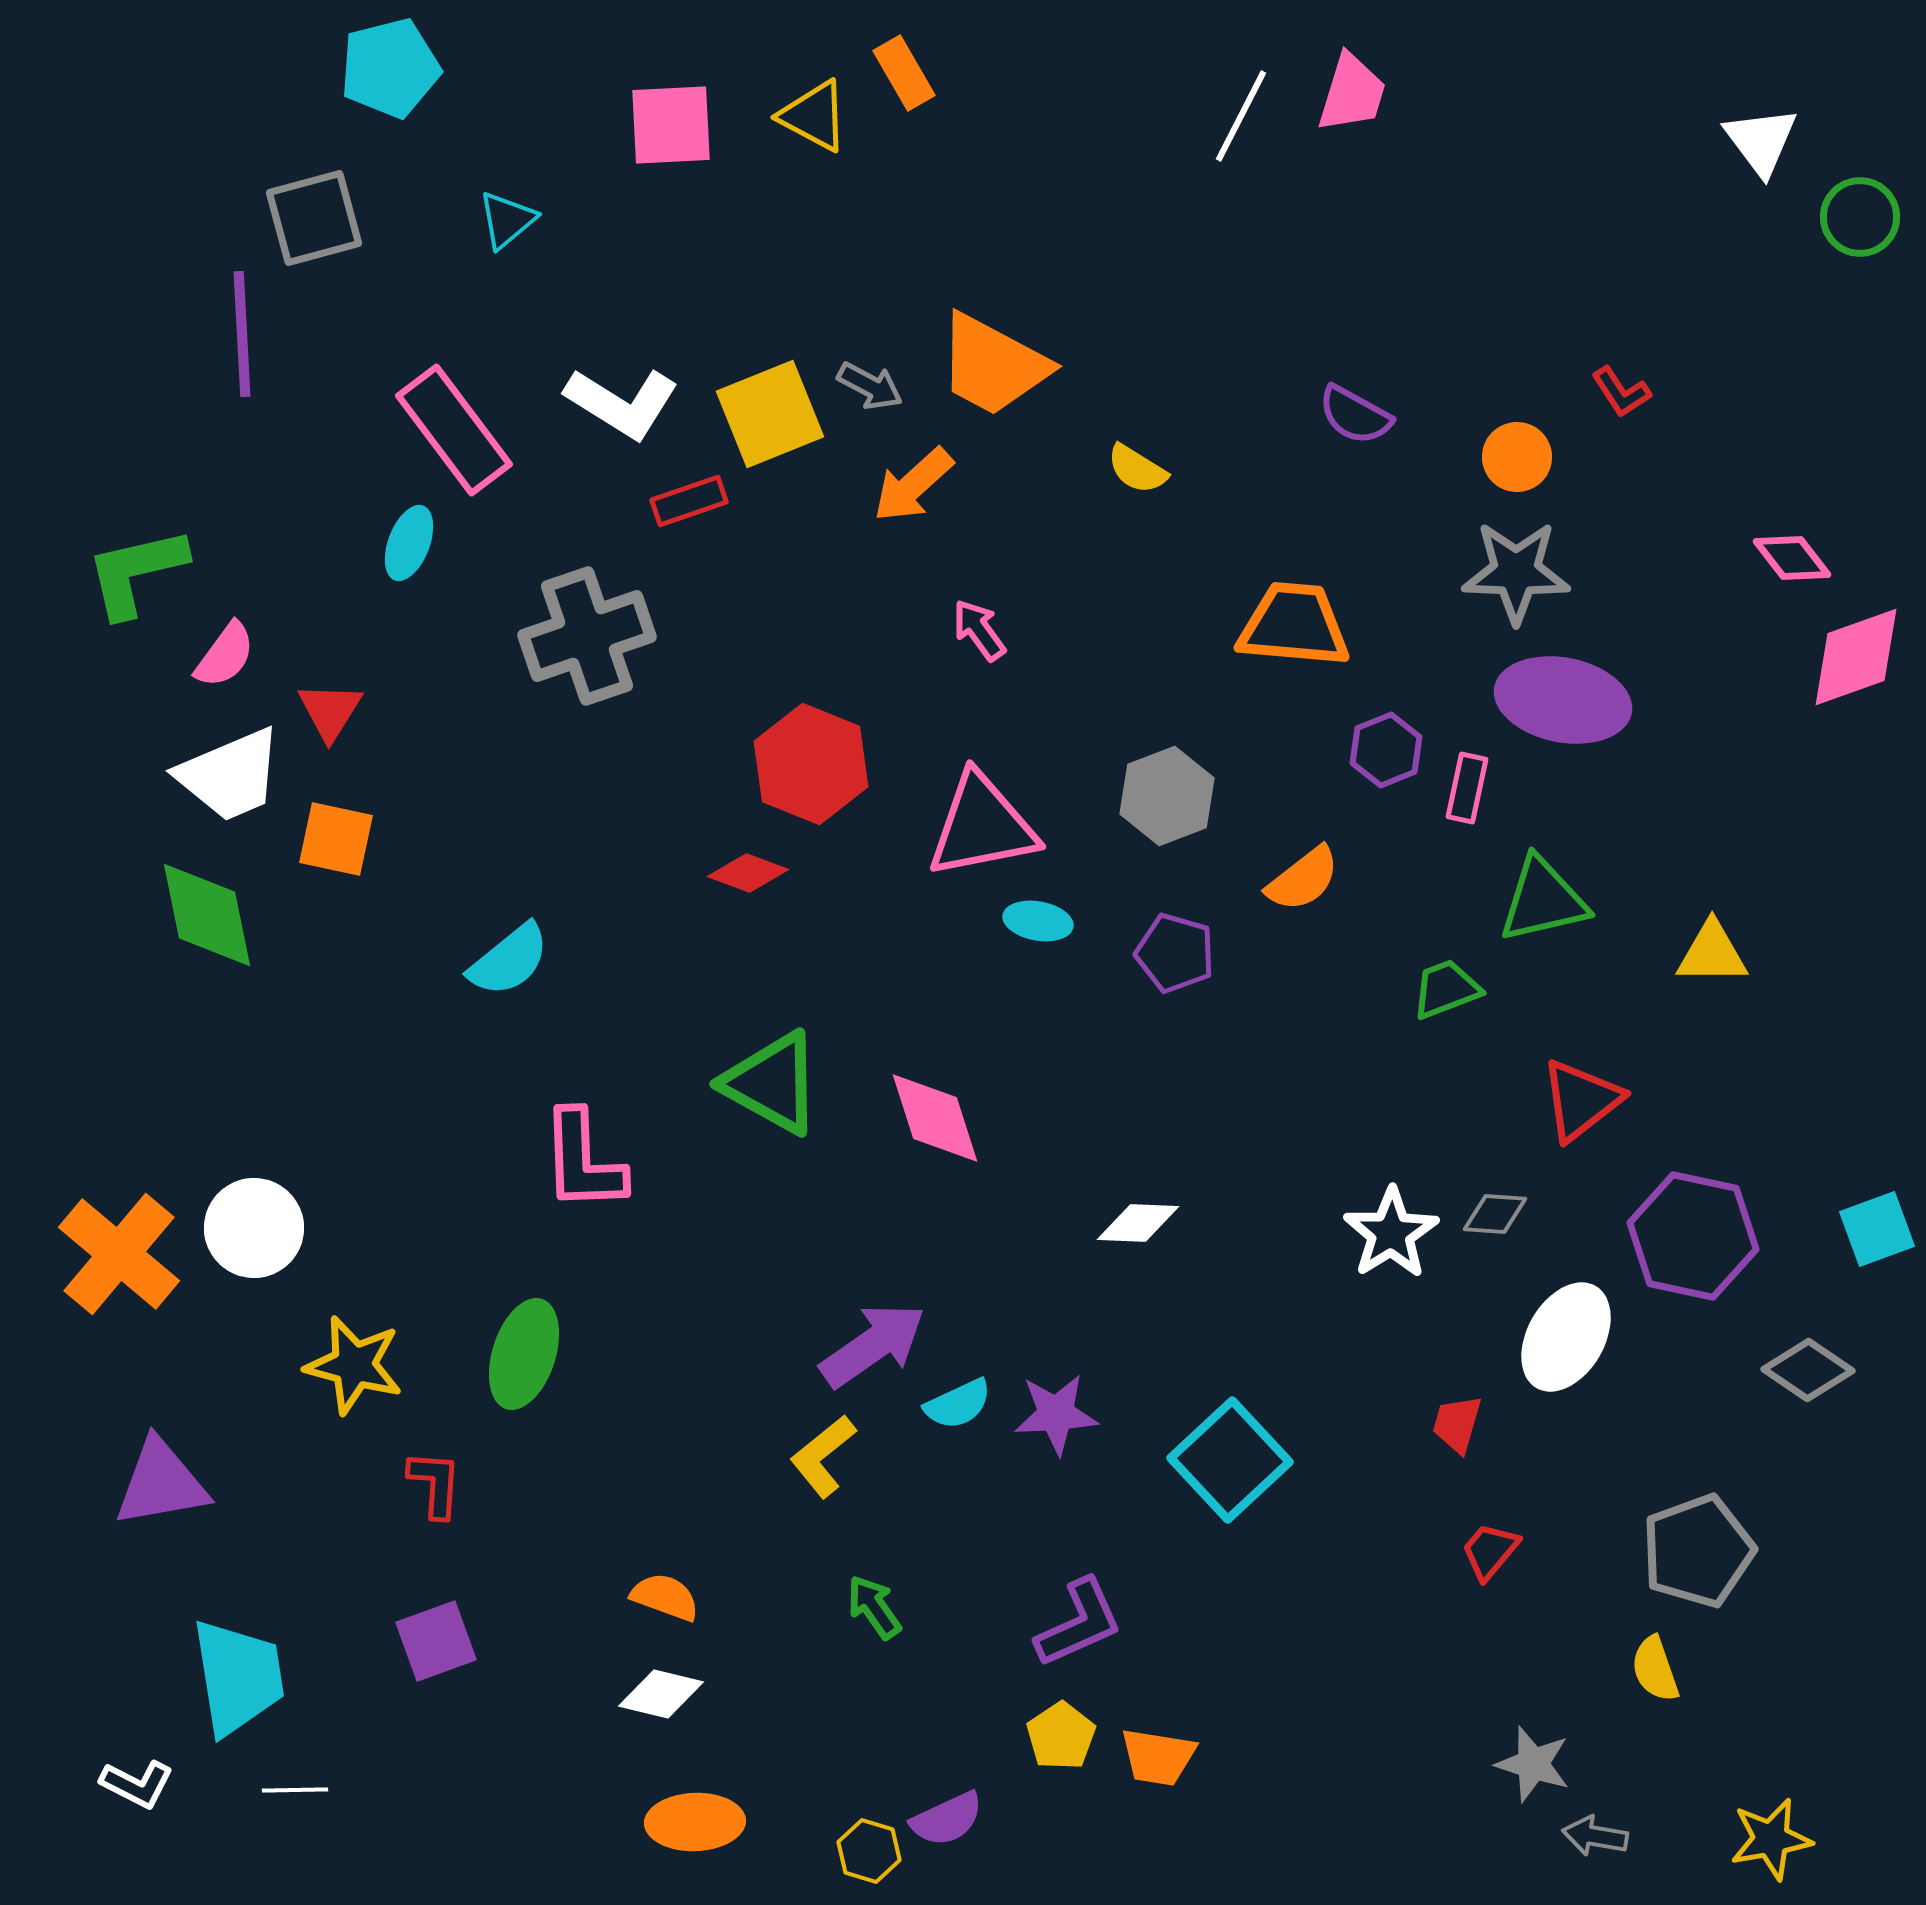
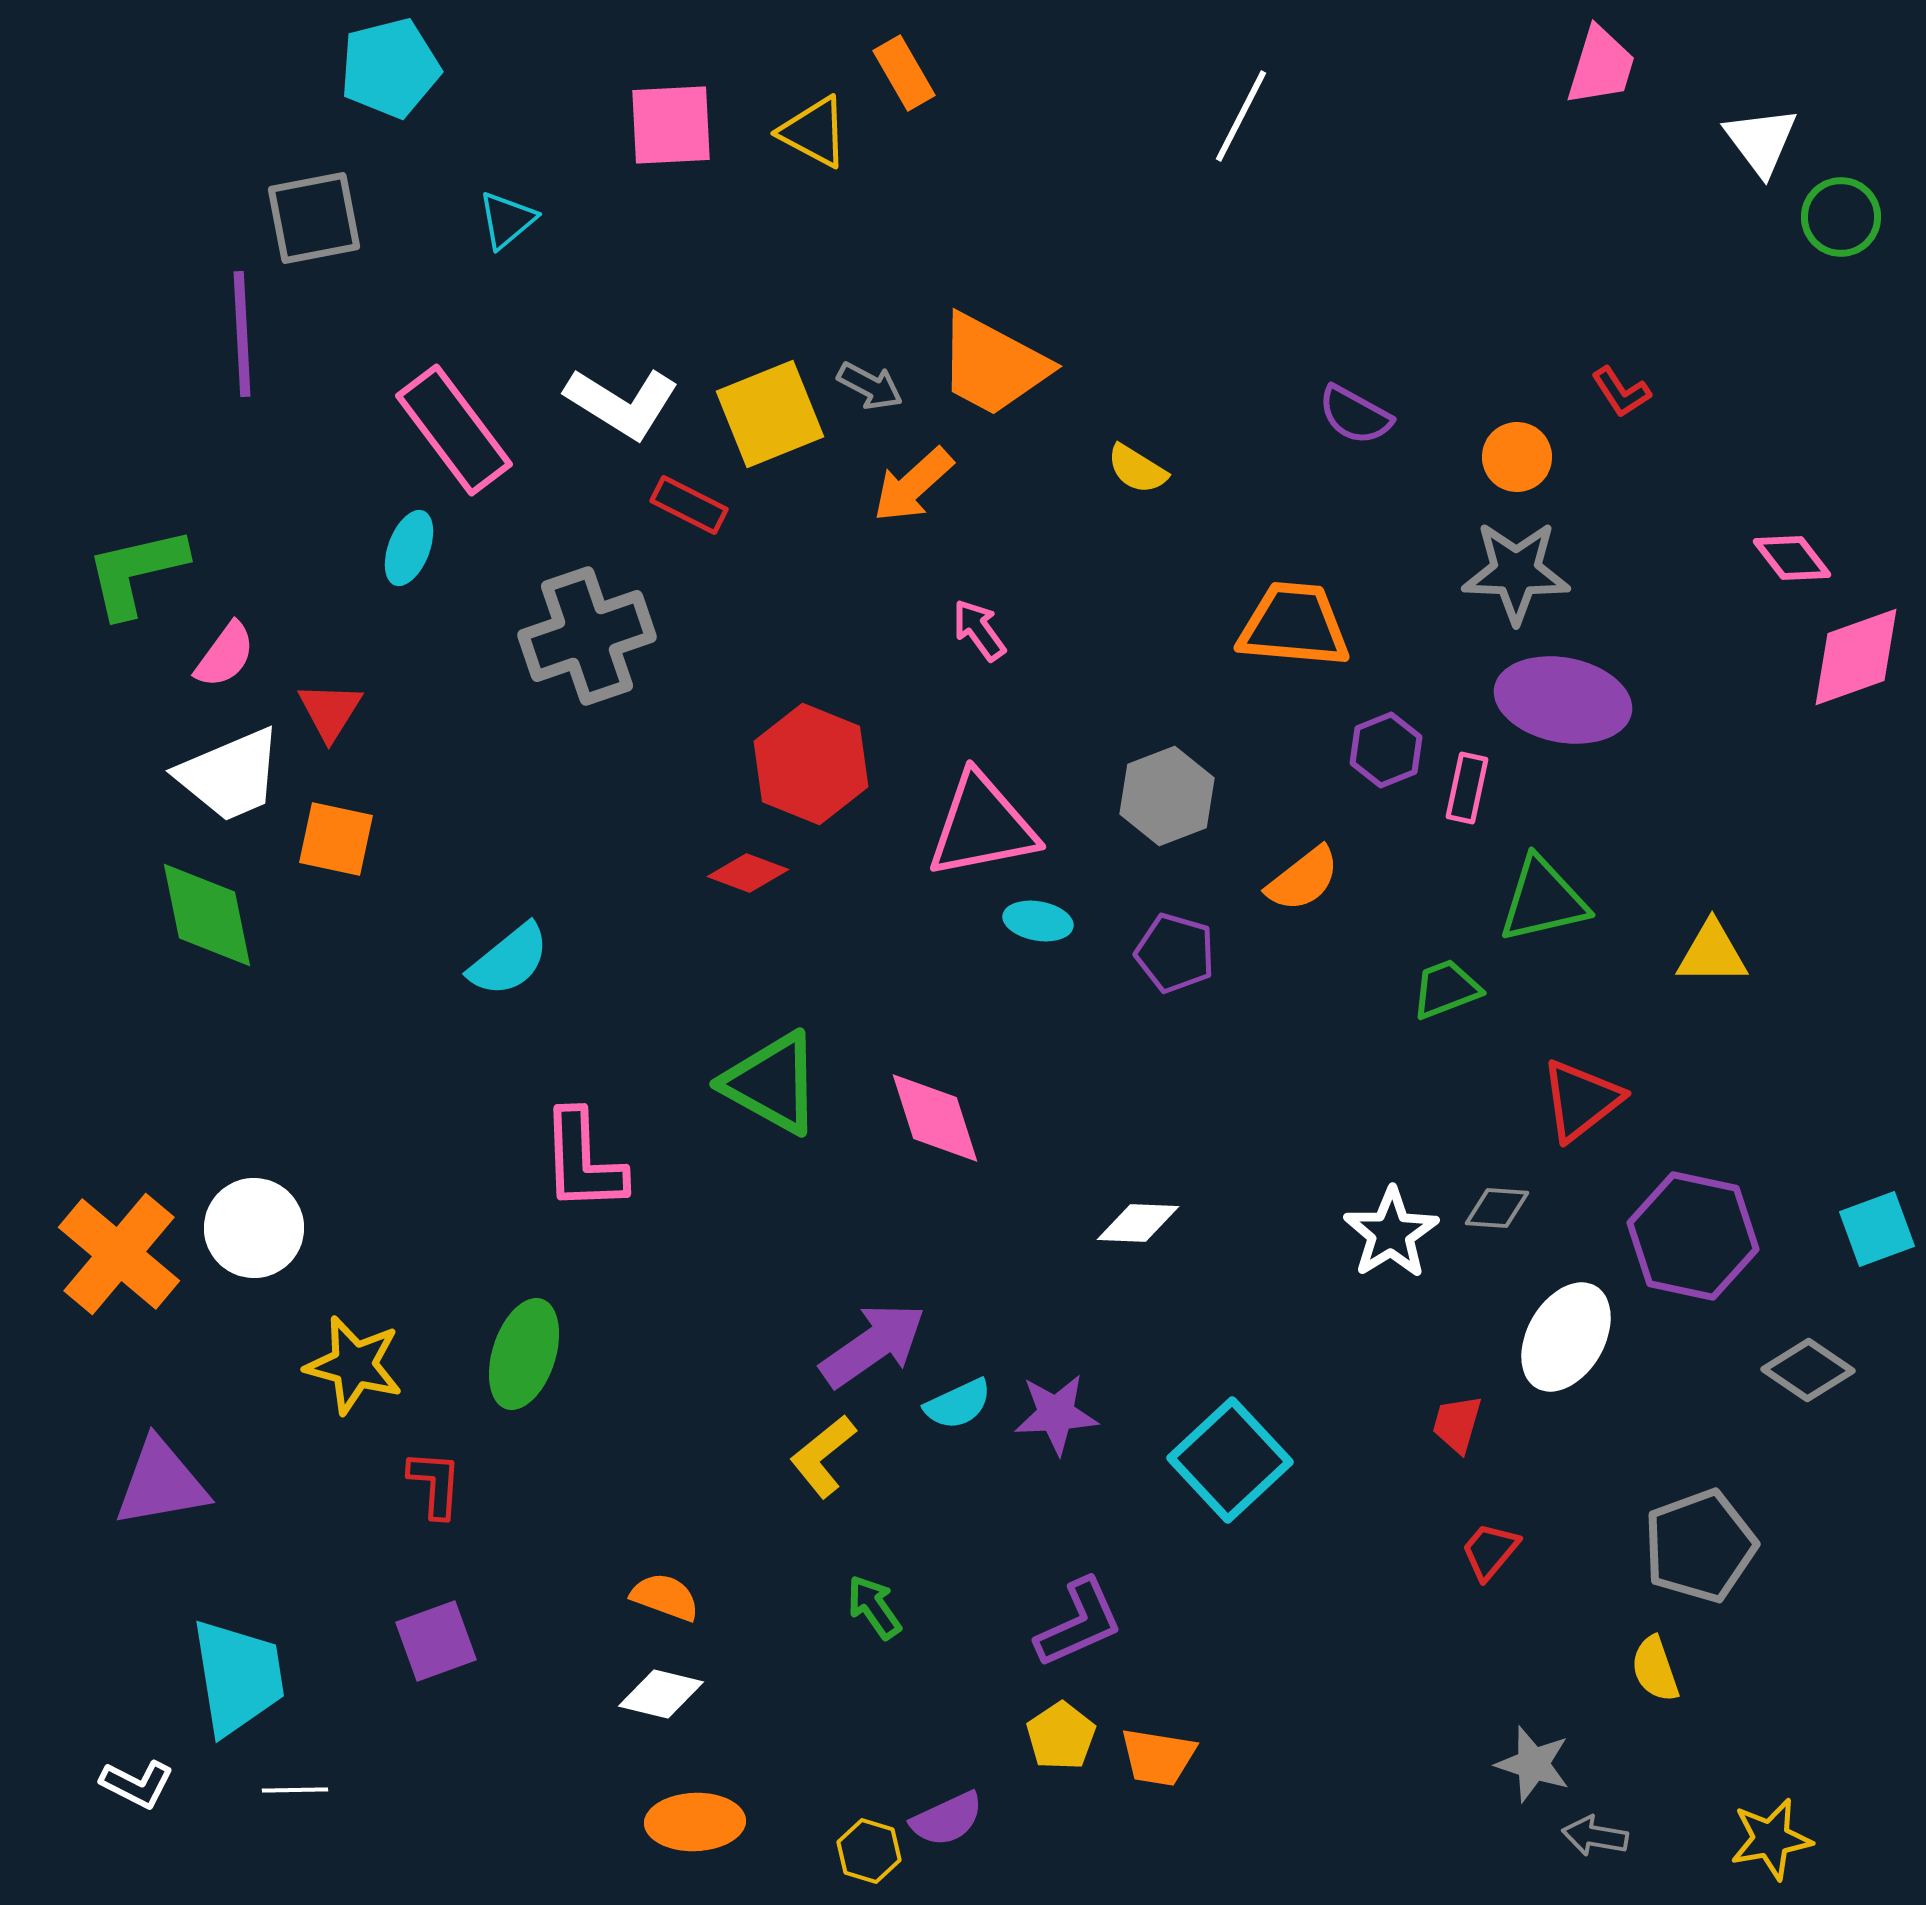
pink trapezoid at (1352, 93): moved 249 px right, 27 px up
yellow triangle at (814, 116): moved 16 px down
green circle at (1860, 217): moved 19 px left
gray square at (314, 218): rotated 4 degrees clockwise
red rectangle at (689, 501): moved 4 px down; rotated 46 degrees clockwise
cyan ellipse at (409, 543): moved 5 px down
gray diamond at (1495, 1214): moved 2 px right, 6 px up
gray pentagon at (1698, 1551): moved 2 px right, 5 px up
